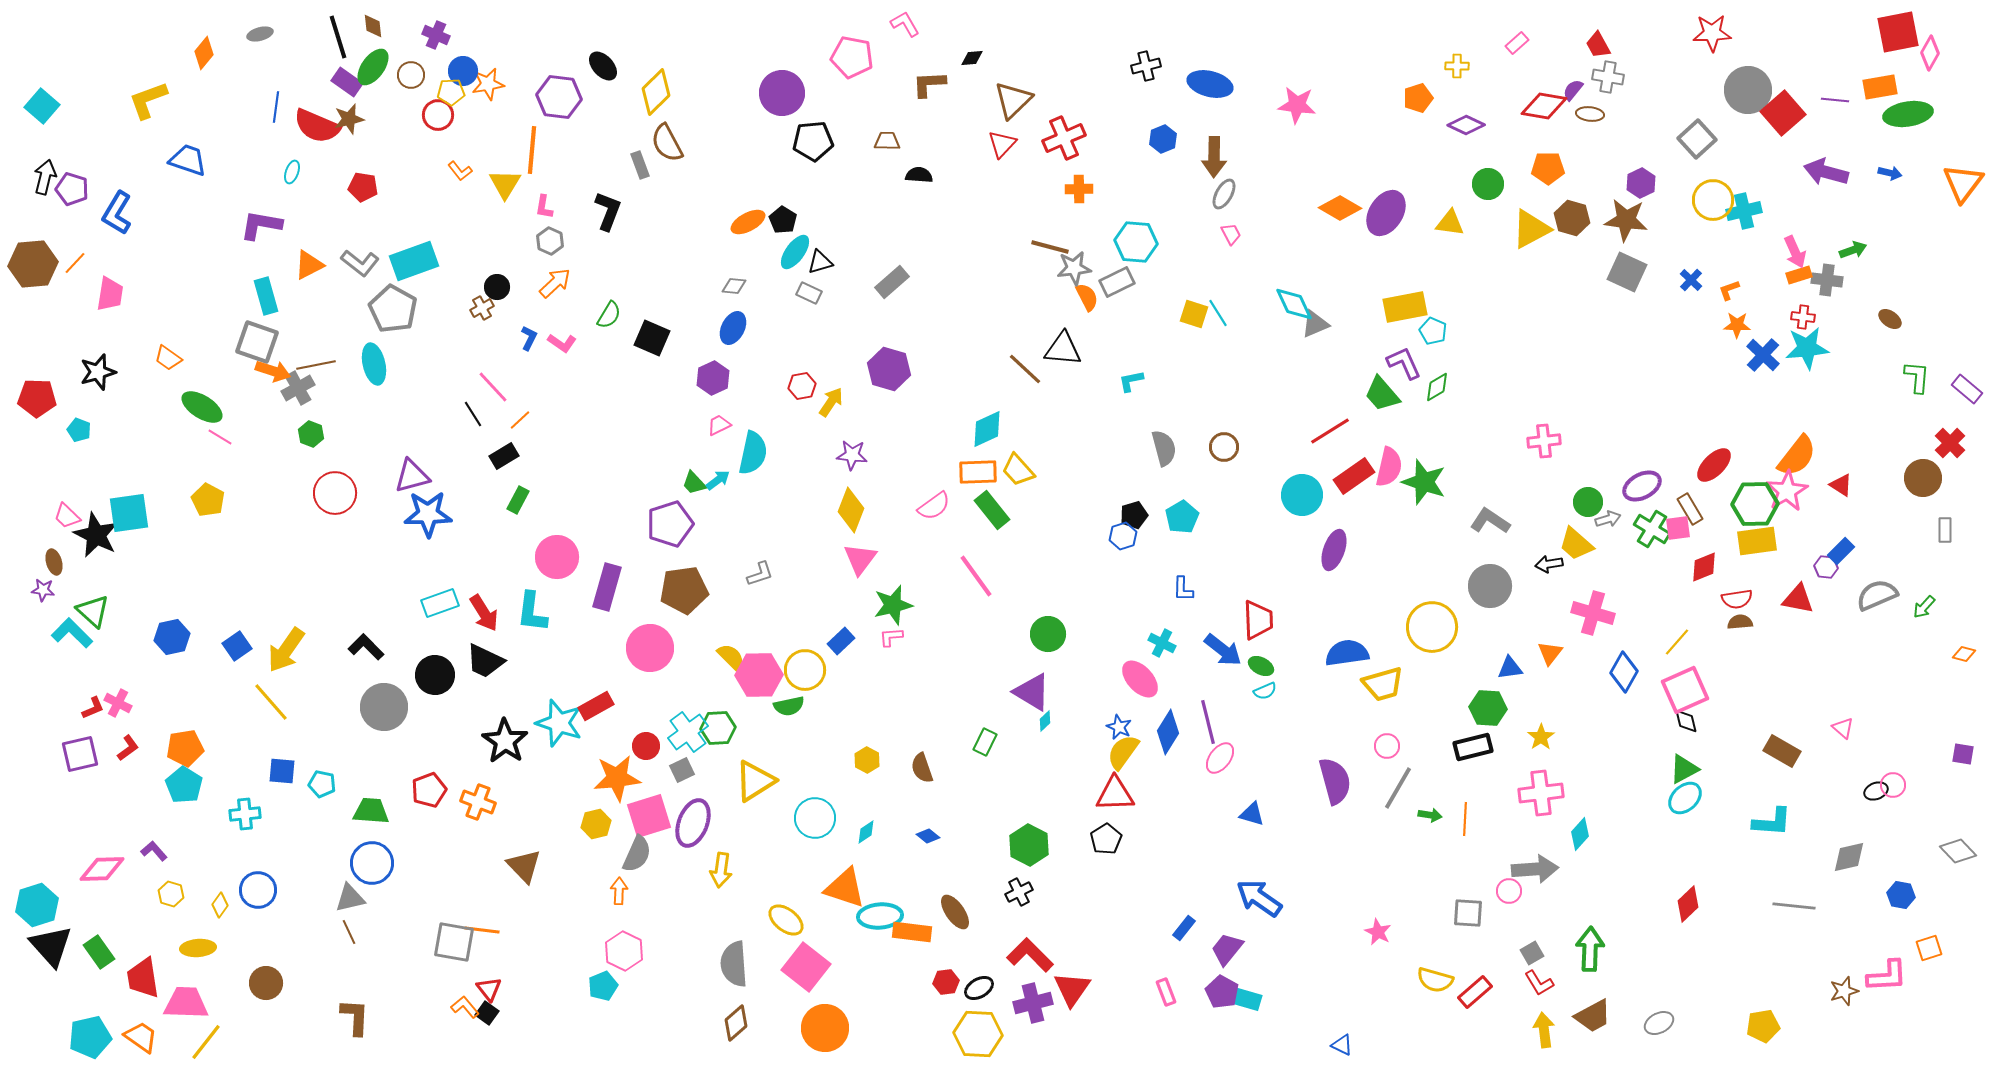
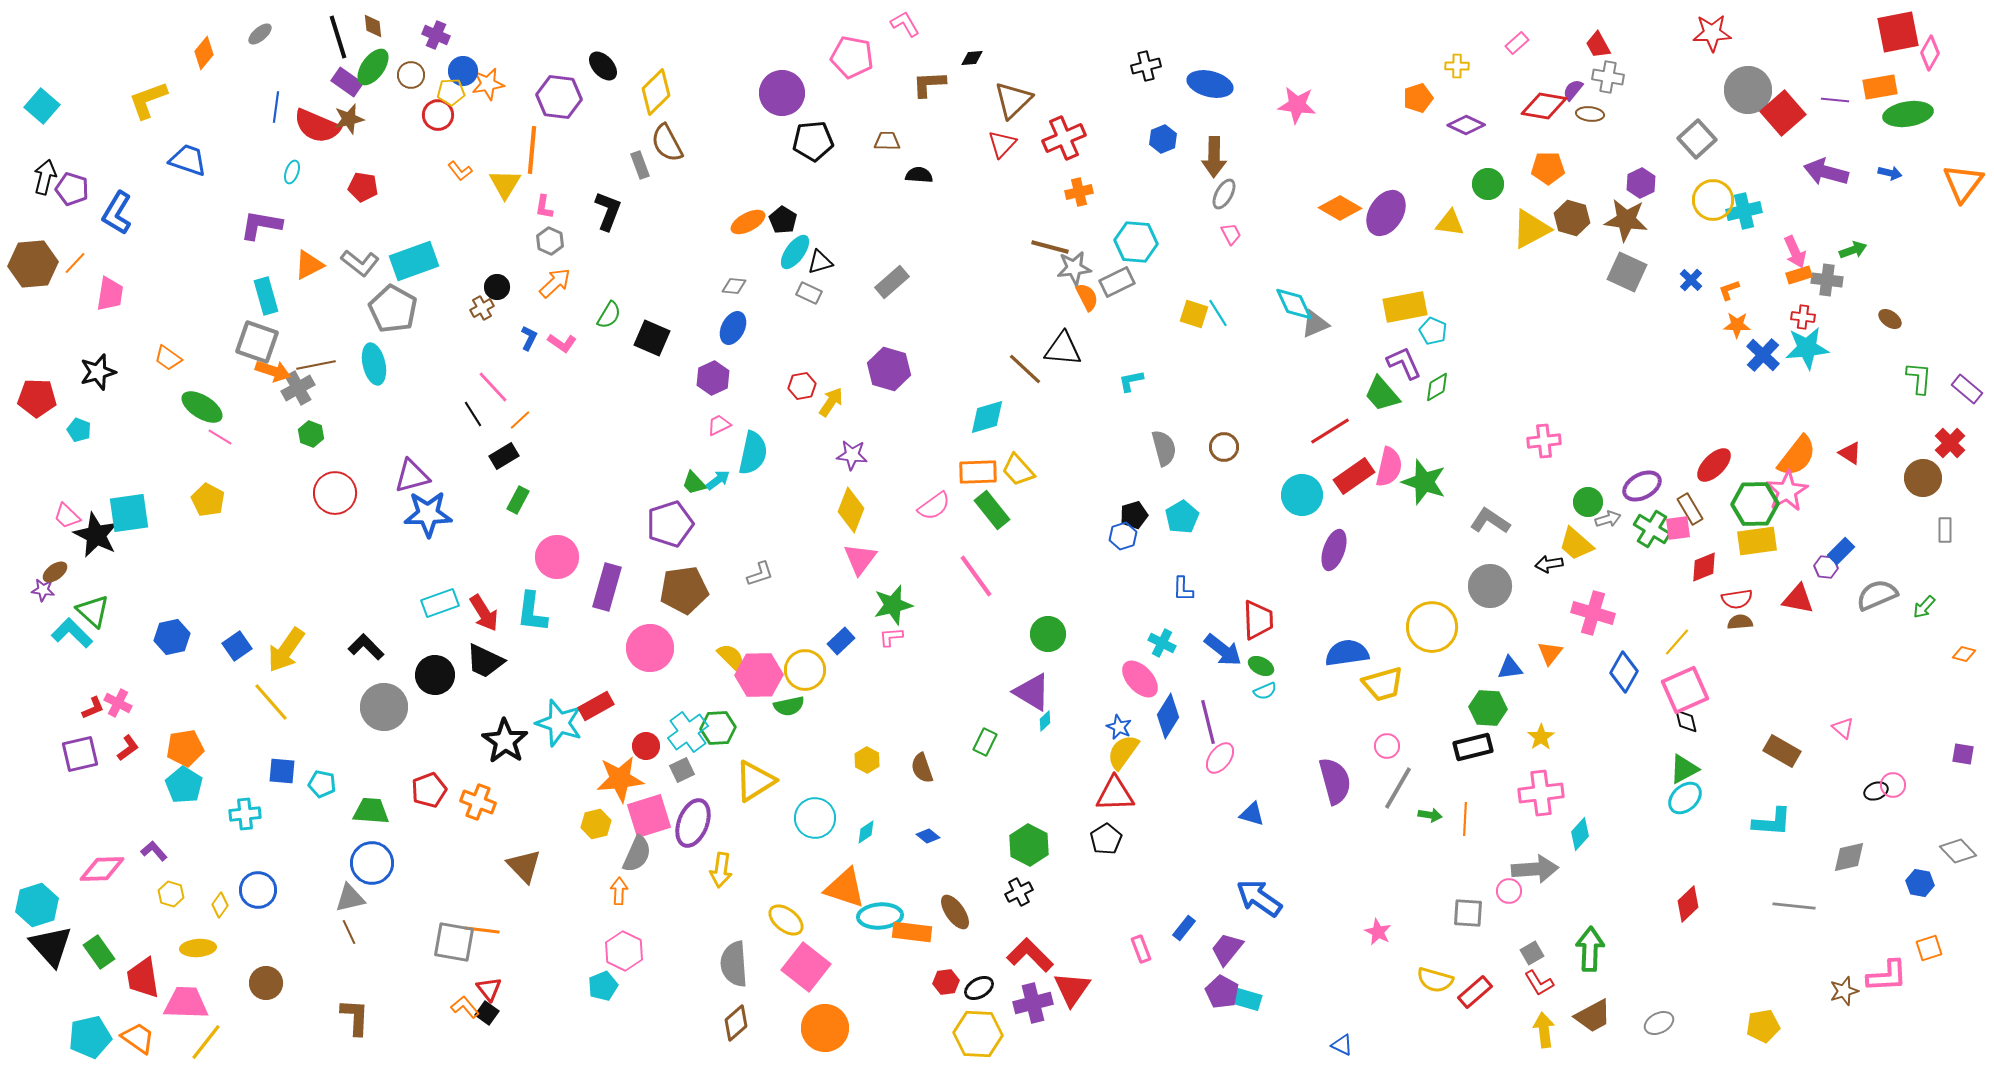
gray ellipse at (260, 34): rotated 25 degrees counterclockwise
orange cross at (1079, 189): moved 3 px down; rotated 12 degrees counterclockwise
green L-shape at (1917, 377): moved 2 px right, 1 px down
cyan diamond at (987, 429): moved 12 px up; rotated 9 degrees clockwise
red triangle at (1841, 485): moved 9 px right, 32 px up
brown ellipse at (54, 562): moved 1 px right, 10 px down; rotated 70 degrees clockwise
blue diamond at (1168, 732): moved 16 px up
orange star at (617, 778): moved 3 px right, 1 px down
blue hexagon at (1901, 895): moved 19 px right, 12 px up
pink rectangle at (1166, 992): moved 25 px left, 43 px up
orange trapezoid at (141, 1037): moved 3 px left, 1 px down
